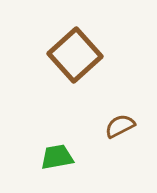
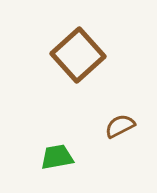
brown square: moved 3 px right
